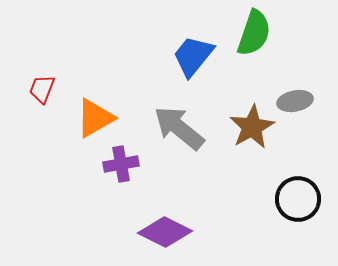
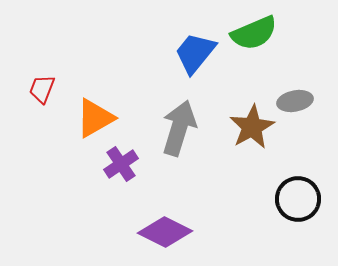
green semicircle: rotated 48 degrees clockwise
blue trapezoid: moved 2 px right, 3 px up
gray arrow: rotated 68 degrees clockwise
purple cross: rotated 24 degrees counterclockwise
